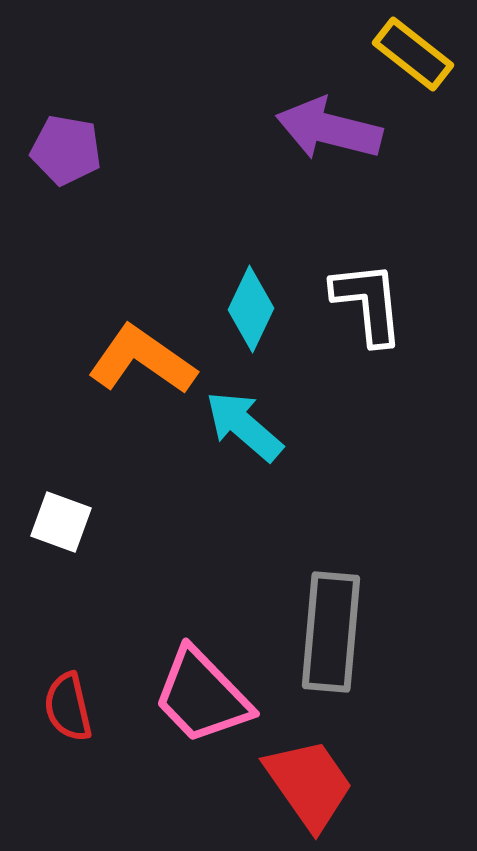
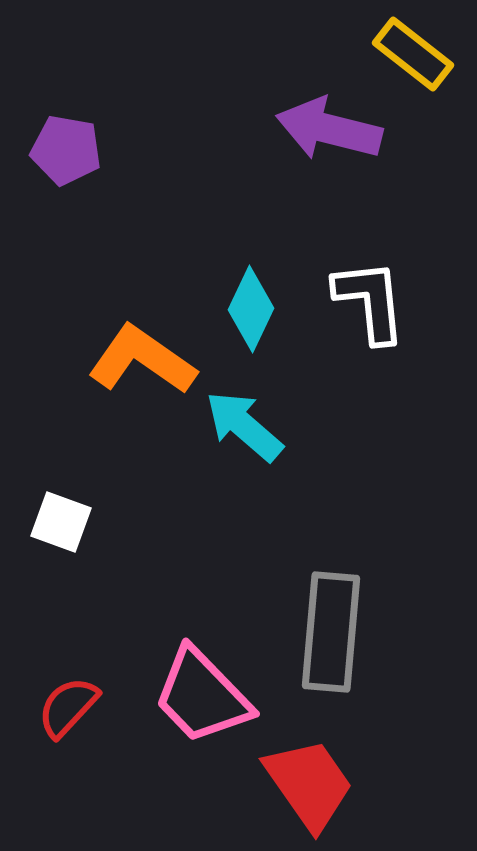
white L-shape: moved 2 px right, 2 px up
red semicircle: rotated 56 degrees clockwise
